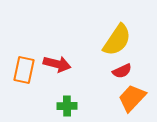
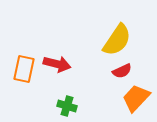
orange rectangle: moved 1 px up
orange trapezoid: moved 4 px right
green cross: rotated 18 degrees clockwise
